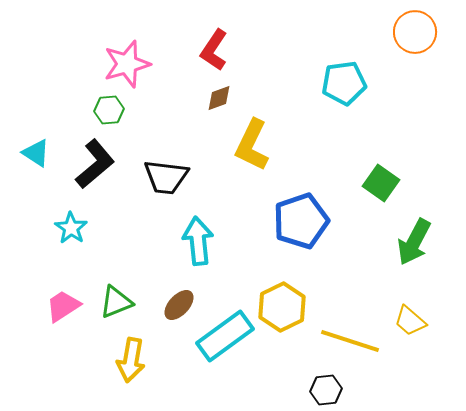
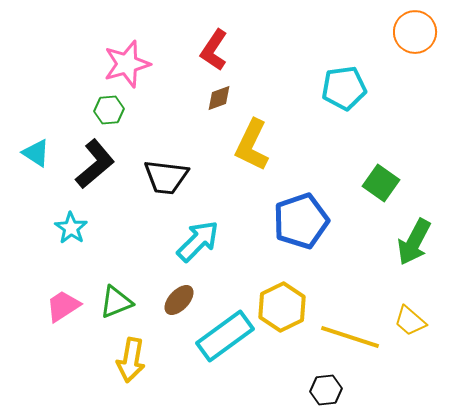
cyan pentagon: moved 5 px down
cyan arrow: rotated 51 degrees clockwise
brown ellipse: moved 5 px up
yellow line: moved 4 px up
